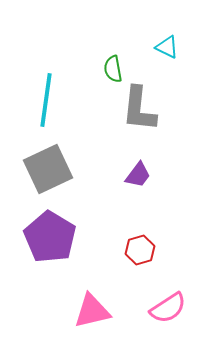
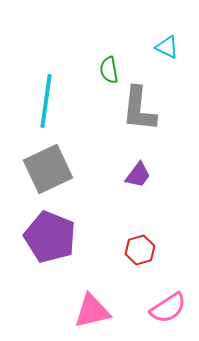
green semicircle: moved 4 px left, 1 px down
cyan line: moved 1 px down
purple pentagon: rotated 9 degrees counterclockwise
